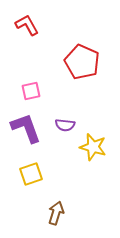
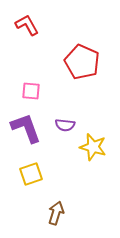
pink square: rotated 18 degrees clockwise
